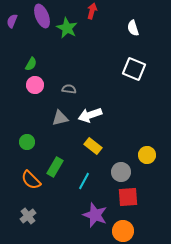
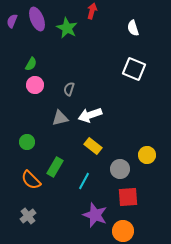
purple ellipse: moved 5 px left, 3 px down
gray semicircle: rotated 80 degrees counterclockwise
gray circle: moved 1 px left, 3 px up
